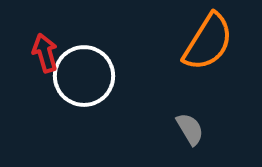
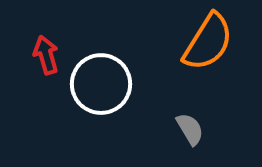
red arrow: moved 1 px right, 2 px down
white circle: moved 17 px right, 8 px down
